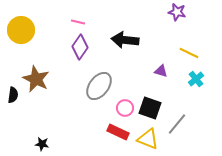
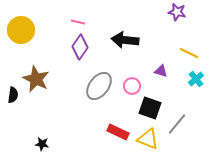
pink circle: moved 7 px right, 22 px up
